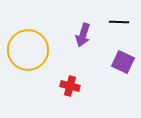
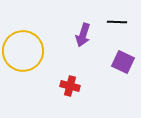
black line: moved 2 px left
yellow circle: moved 5 px left, 1 px down
